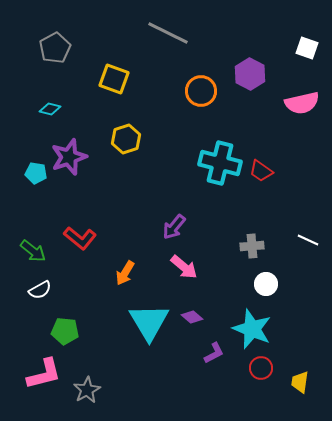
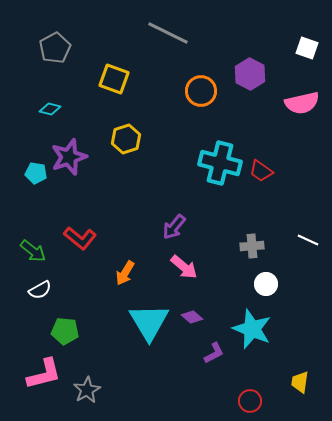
red circle: moved 11 px left, 33 px down
